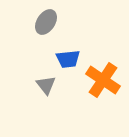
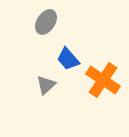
blue trapezoid: rotated 55 degrees clockwise
gray triangle: rotated 25 degrees clockwise
